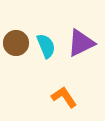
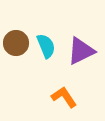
purple triangle: moved 8 px down
